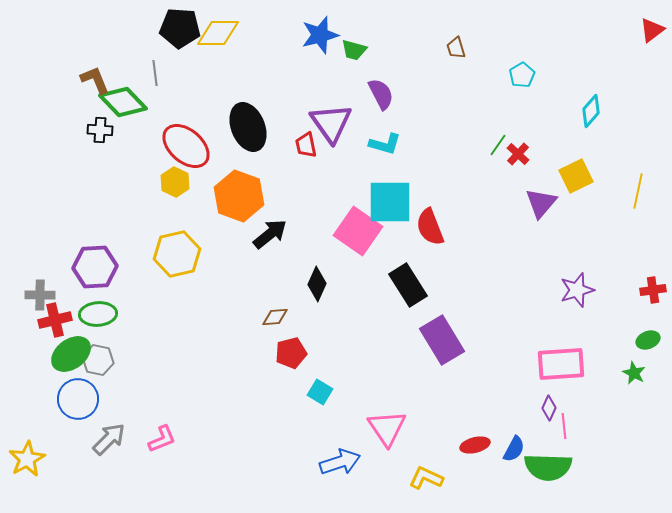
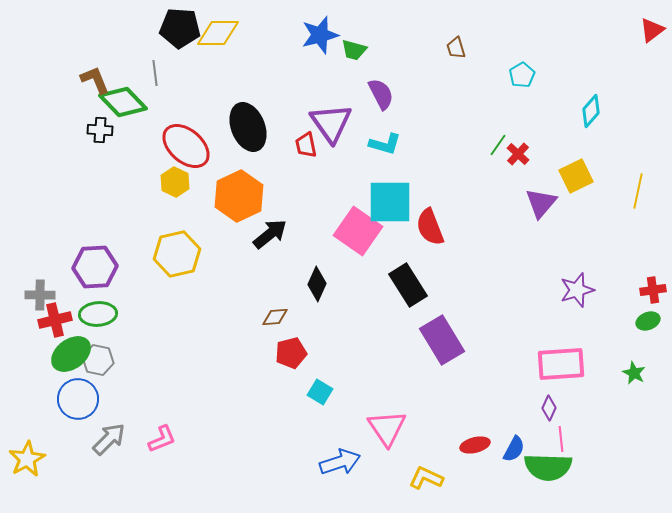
orange hexagon at (239, 196): rotated 15 degrees clockwise
green ellipse at (648, 340): moved 19 px up
pink line at (564, 426): moved 3 px left, 13 px down
